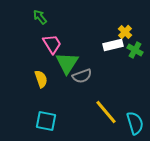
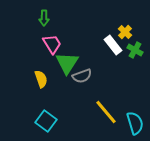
green arrow: moved 4 px right, 1 px down; rotated 140 degrees counterclockwise
white rectangle: rotated 66 degrees clockwise
cyan square: rotated 25 degrees clockwise
